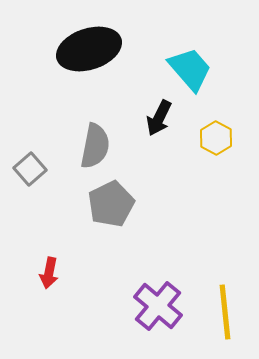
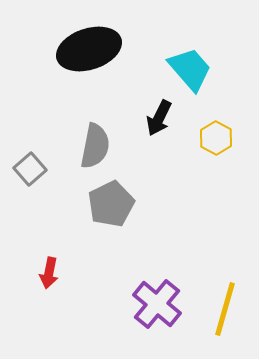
purple cross: moved 1 px left, 2 px up
yellow line: moved 3 px up; rotated 22 degrees clockwise
